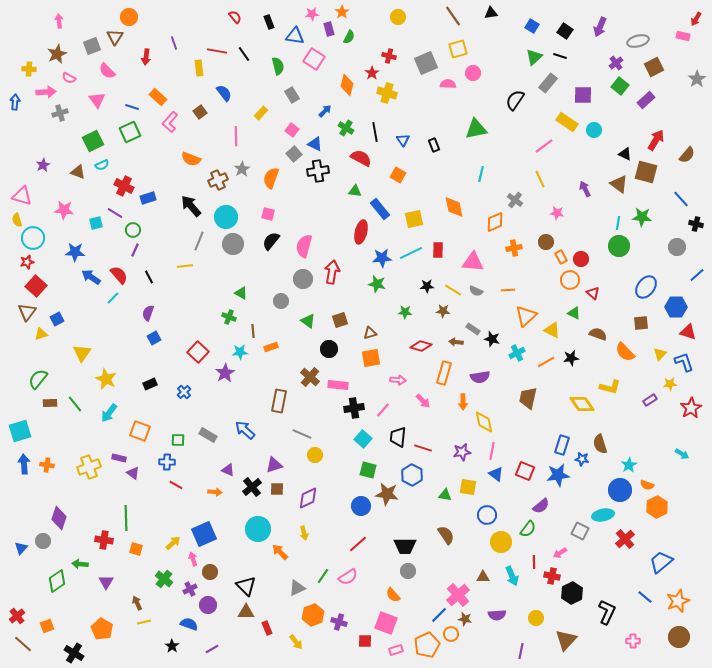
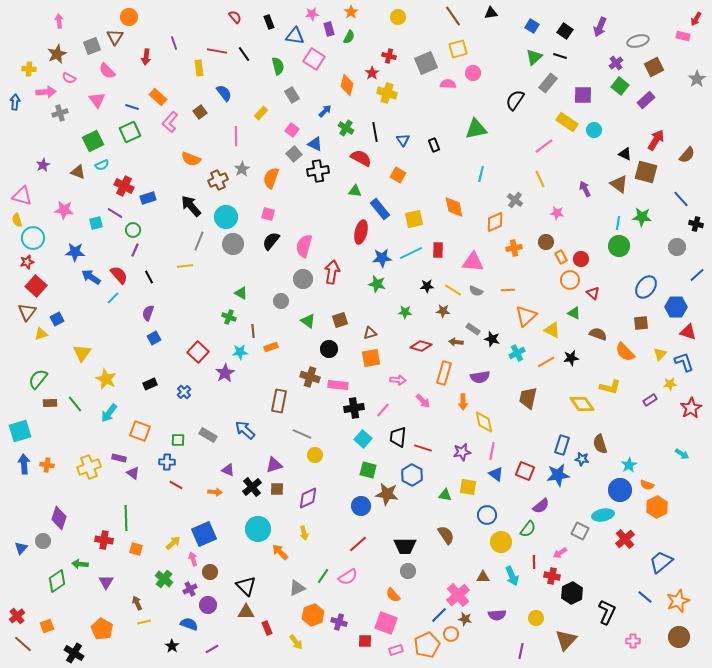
orange star at (342, 12): moved 9 px right
brown cross at (310, 377): rotated 24 degrees counterclockwise
